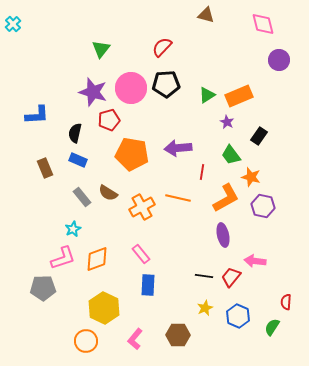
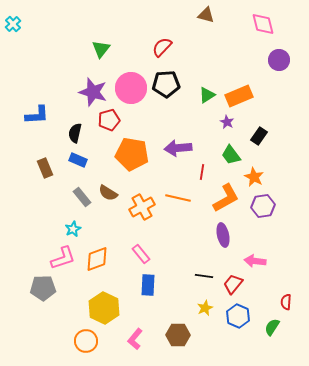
orange star at (251, 177): moved 3 px right; rotated 12 degrees clockwise
purple hexagon at (263, 206): rotated 20 degrees counterclockwise
red trapezoid at (231, 277): moved 2 px right, 7 px down
